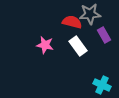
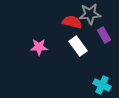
pink star: moved 6 px left, 2 px down; rotated 12 degrees counterclockwise
